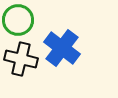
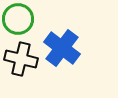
green circle: moved 1 px up
